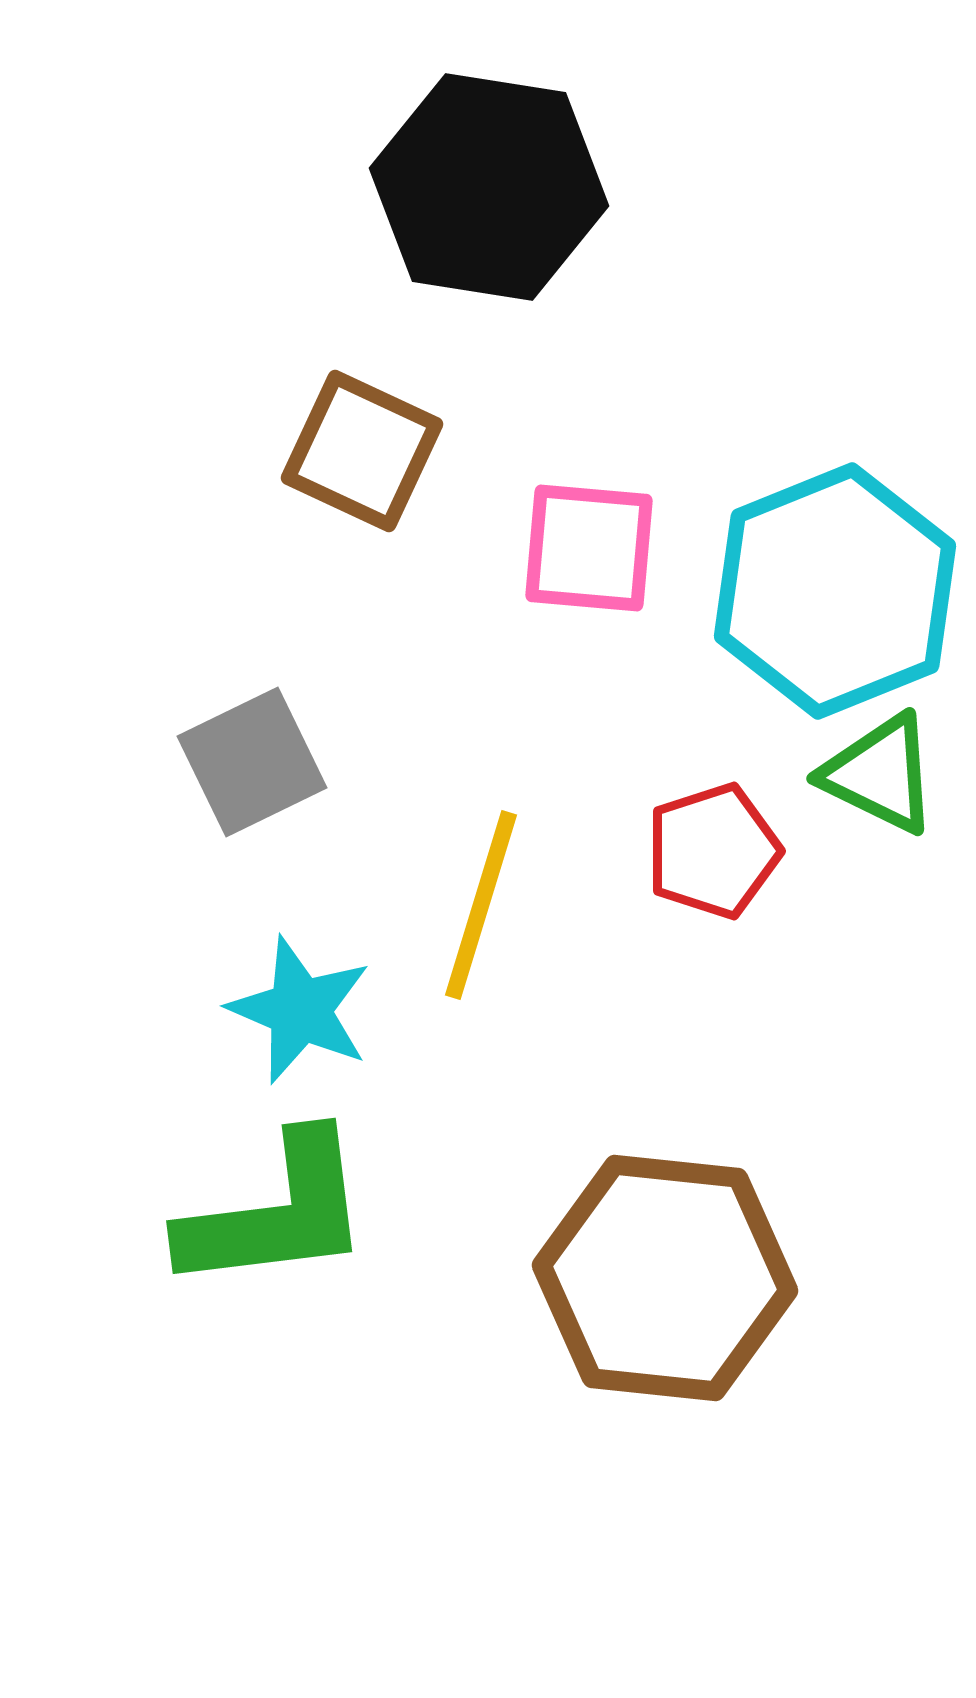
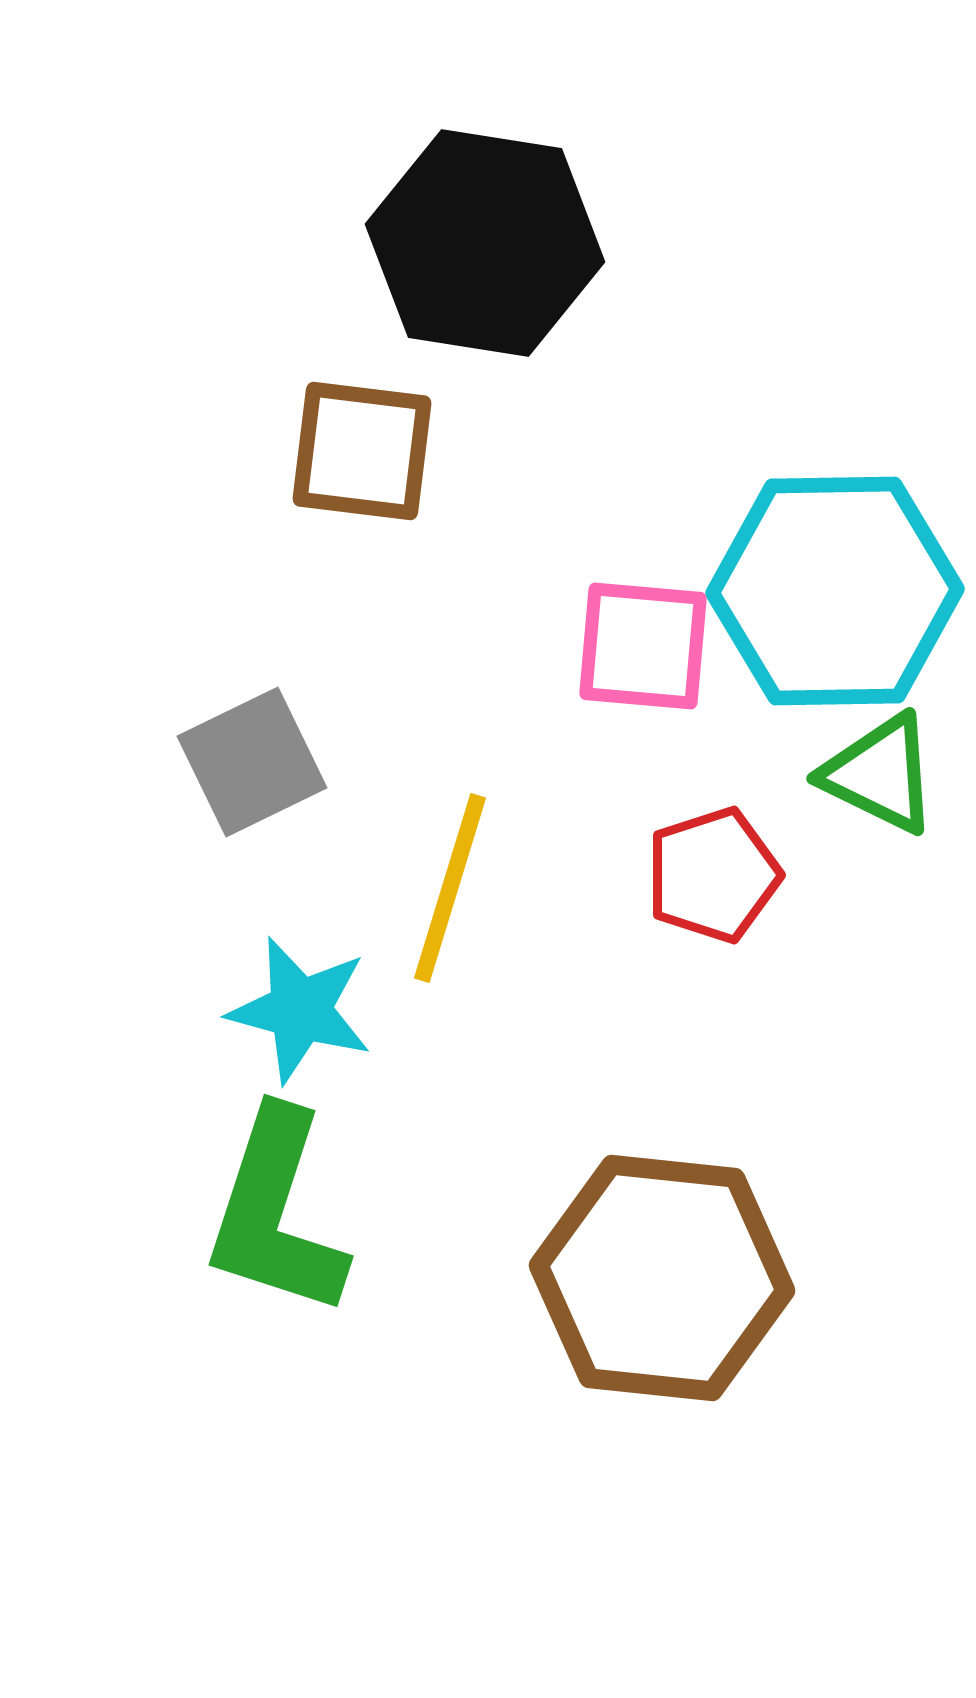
black hexagon: moved 4 px left, 56 px down
brown square: rotated 18 degrees counterclockwise
pink square: moved 54 px right, 98 px down
cyan hexagon: rotated 21 degrees clockwise
red pentagon: moved 24 px down
yellow line: moved 31 px left, 17 px up
cyan star: rotated 8 degrees counterclockwise
green L-shape: rotated 115 degrees clockwise
brown hexagon: moved 3 px left
